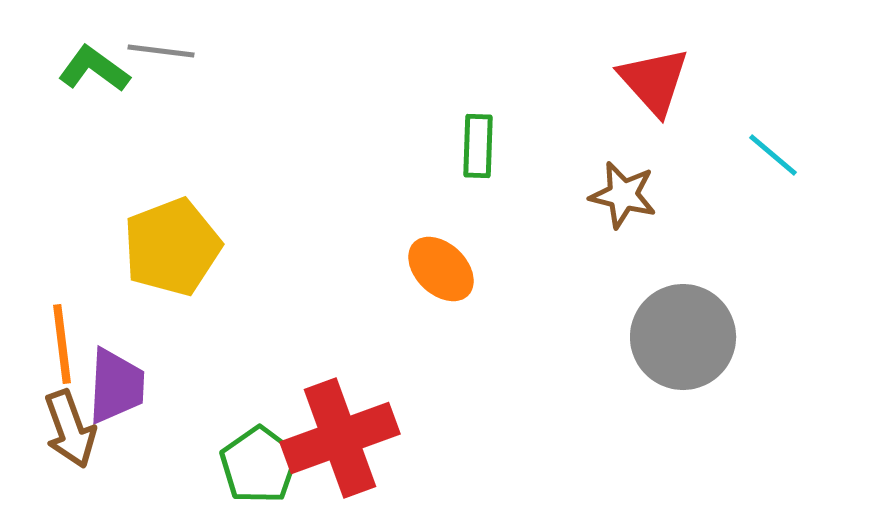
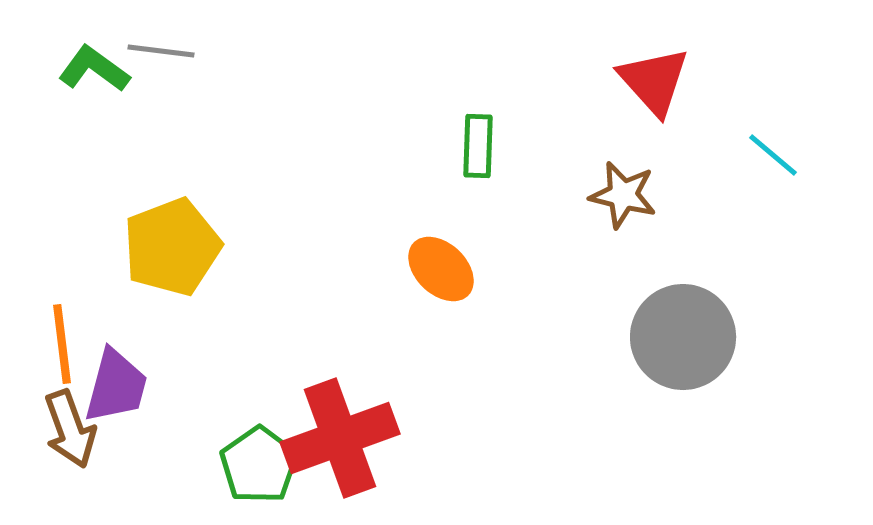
purple trapezoid: rotated 12 degrees clockwise
